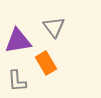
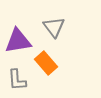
orange rectangle: rotated 10 degrees counterclockwise
gray L-shape: moved 1 px up
